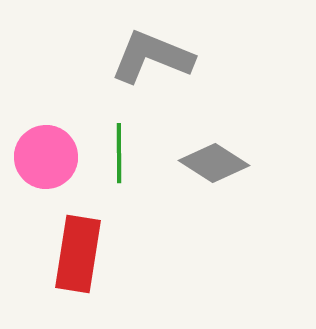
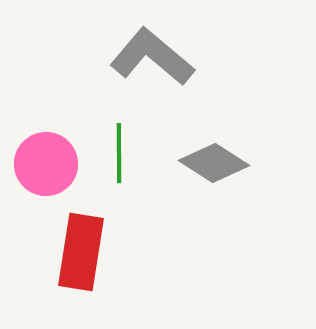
gray L-shape: rotated 18 degrees clockwise
pink circle: moved 7 px down
red rectangle: moved 3 px right, 2 px up
